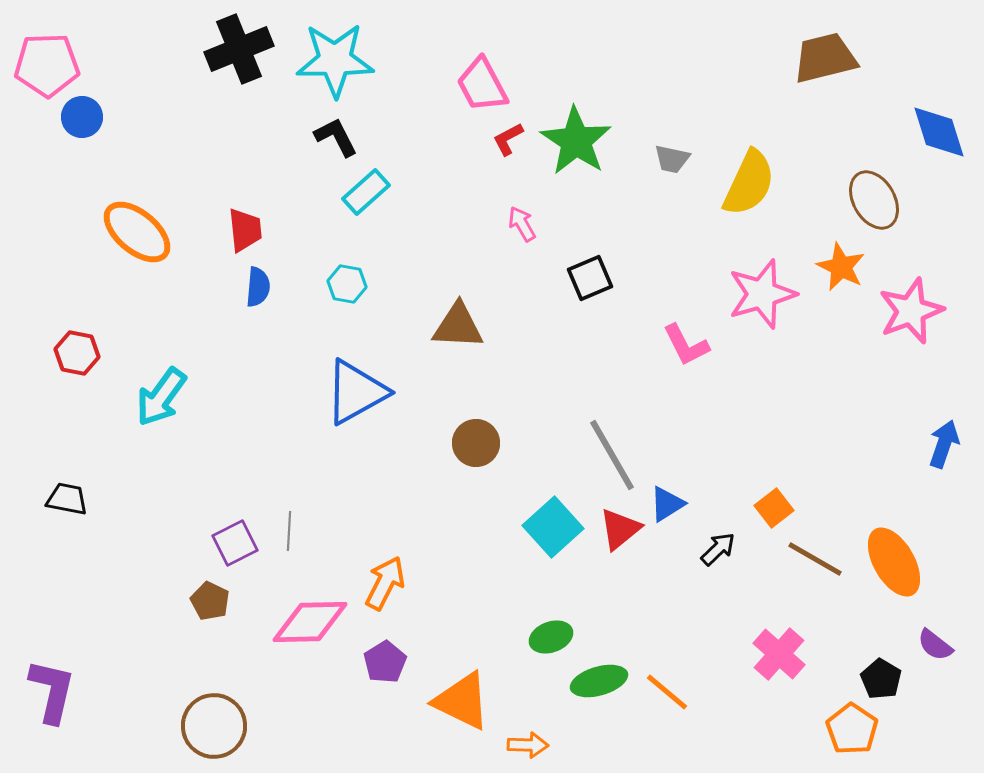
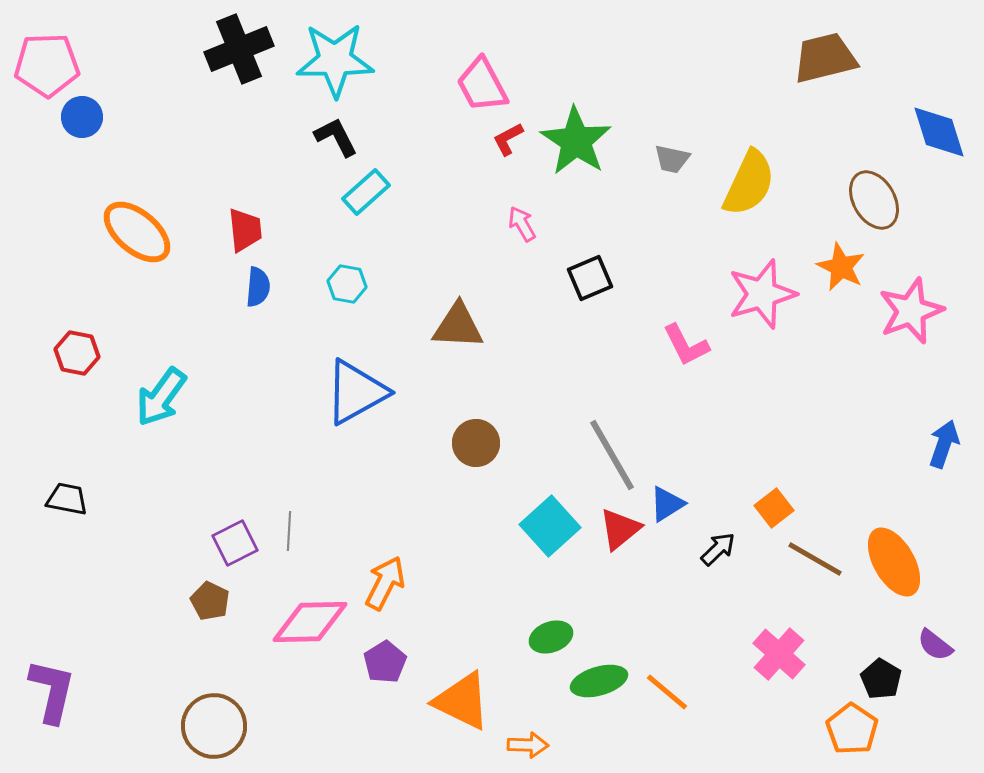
cyan square at (553, 527): moved 3 px left, 1 px up
